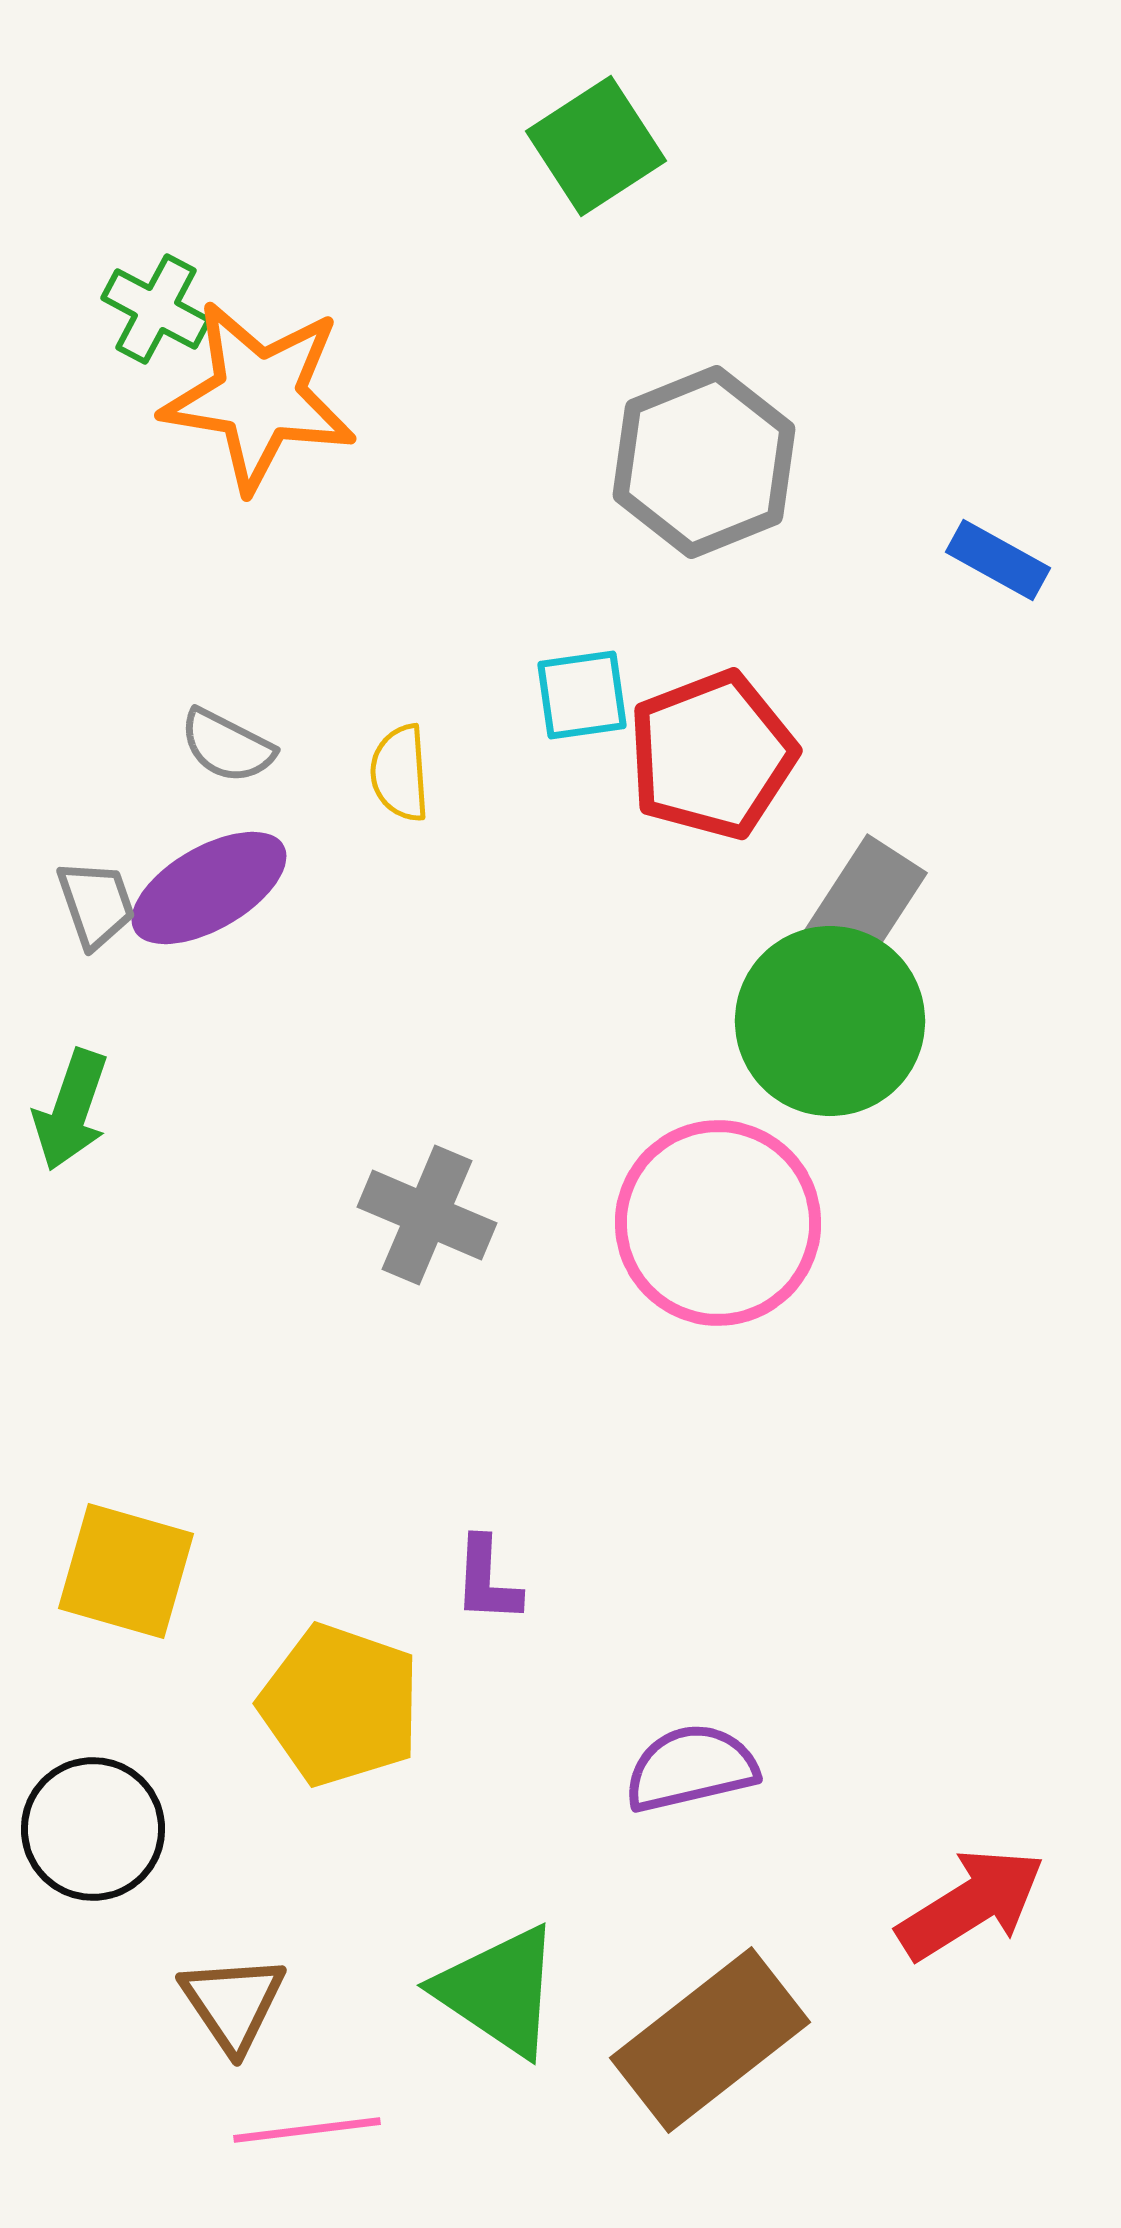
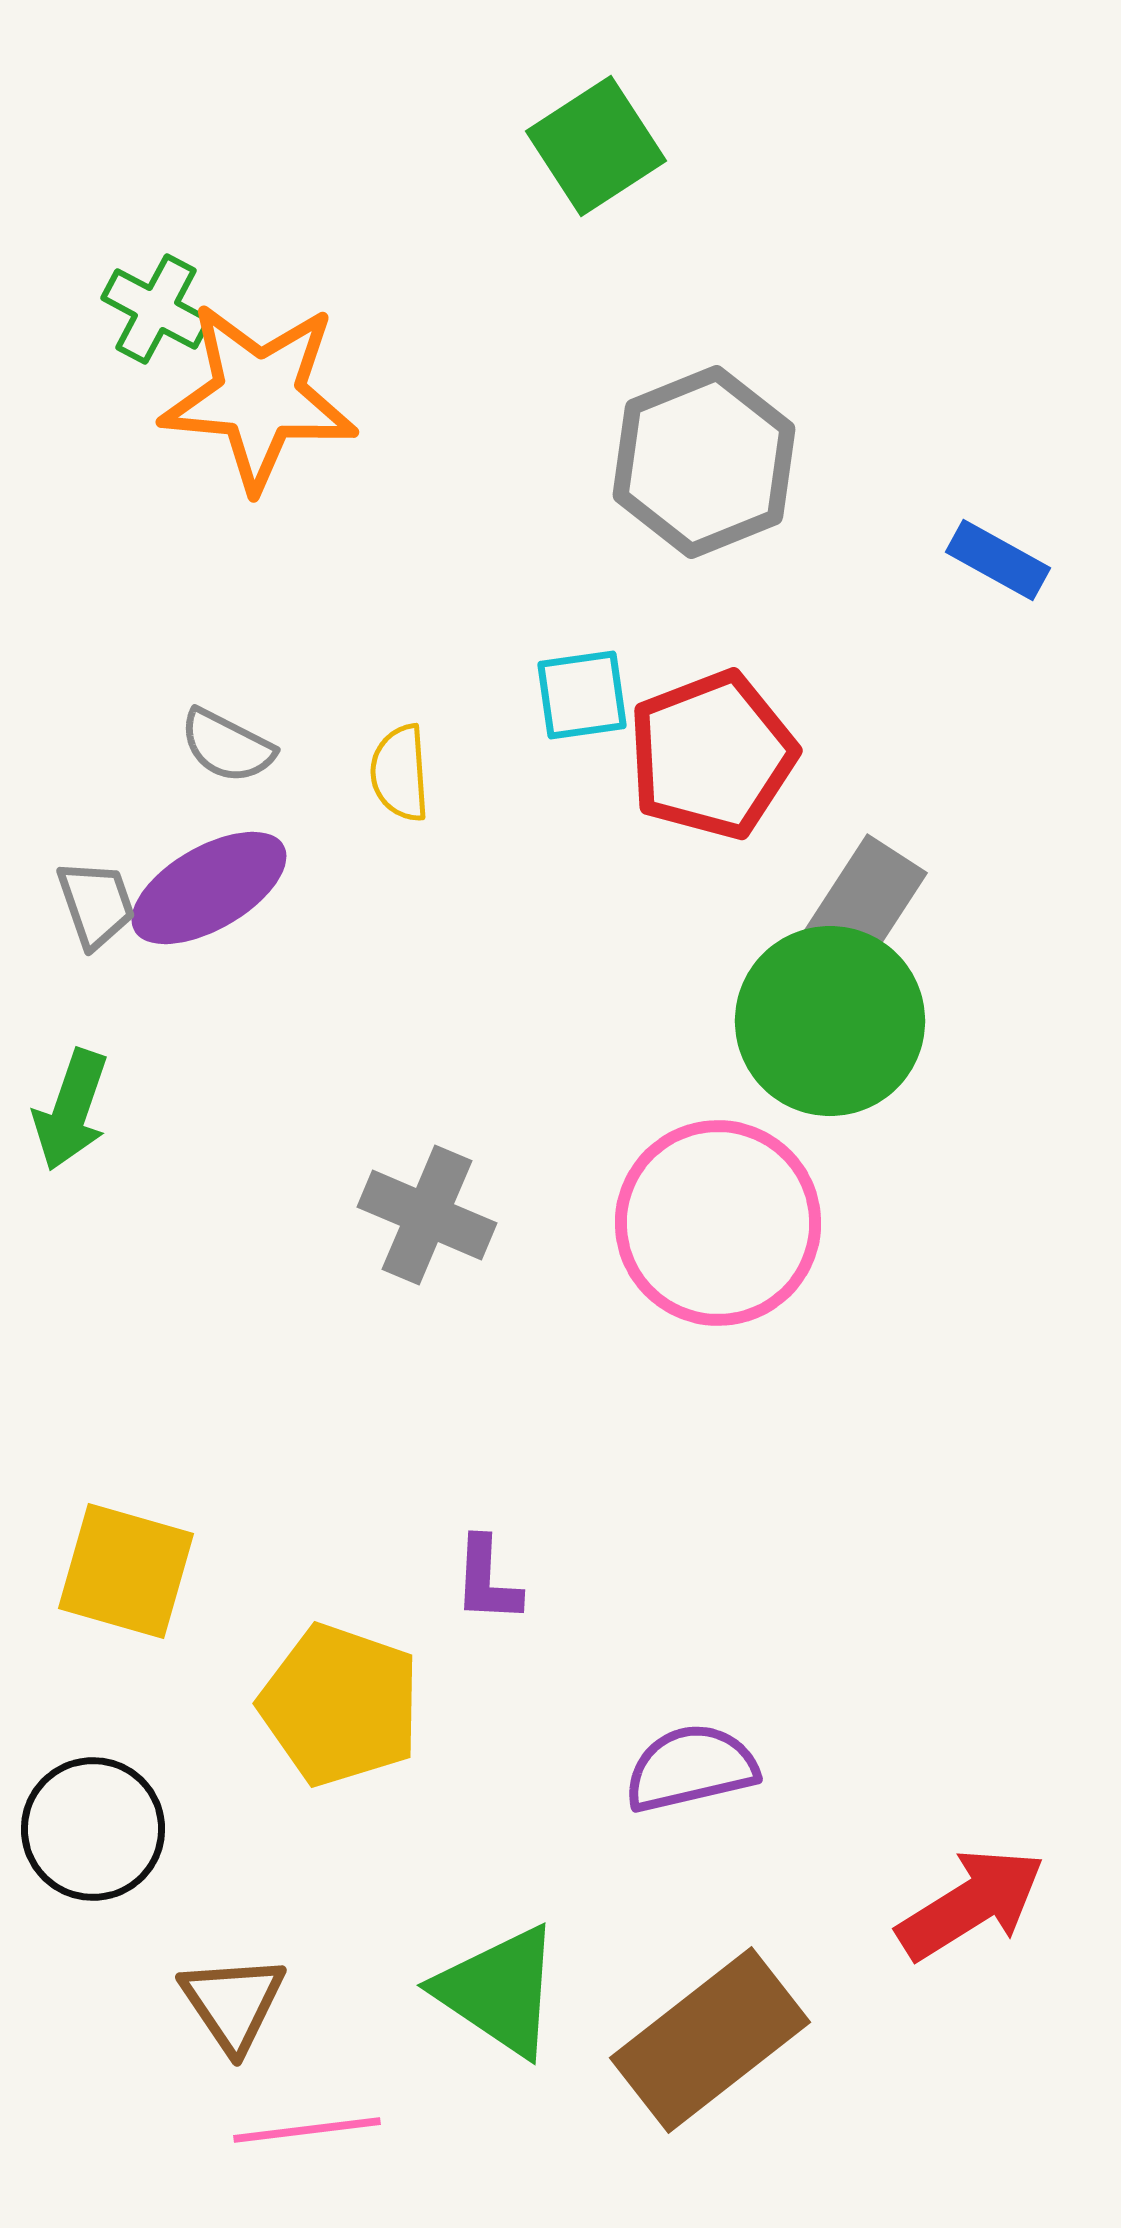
orange star: rotated 4 degrees counterclockwise
